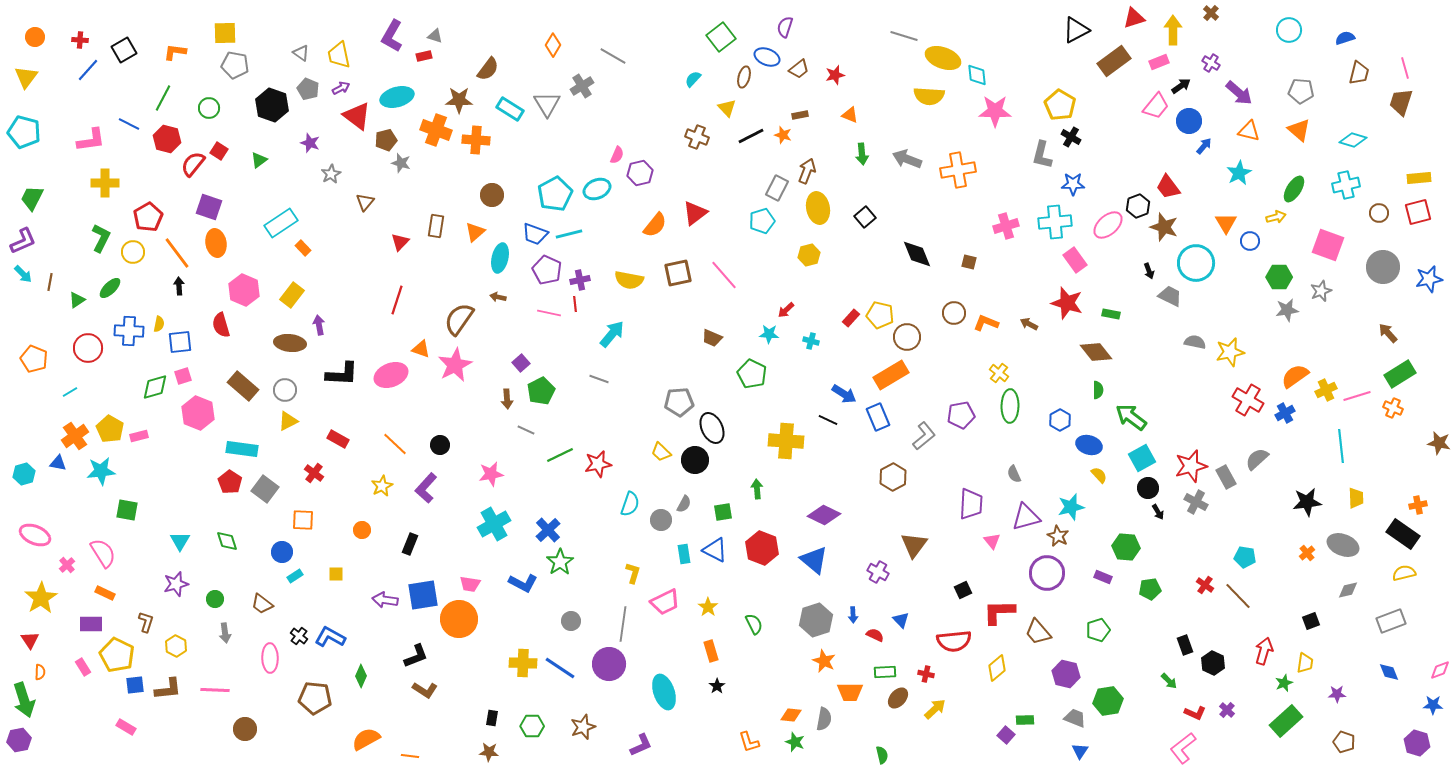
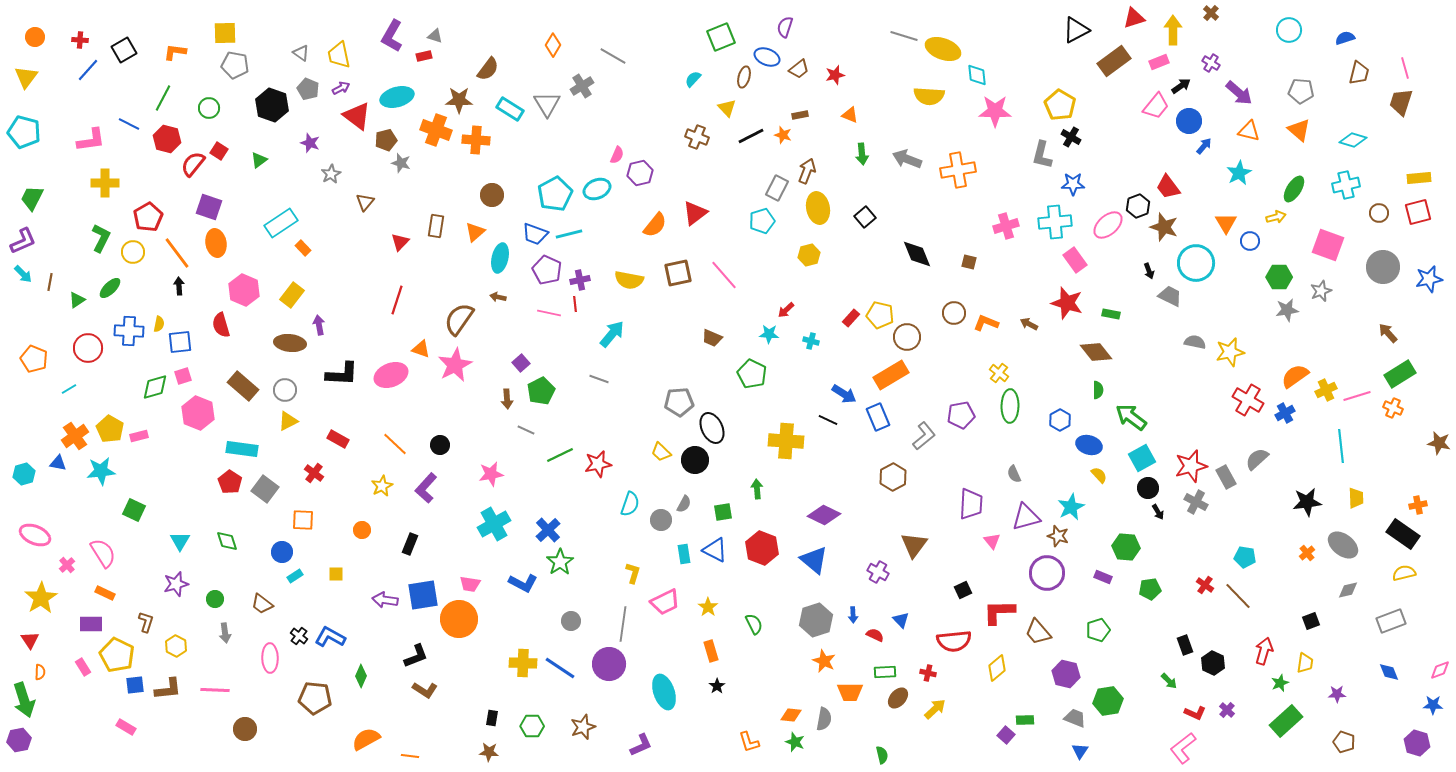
green square at (721, 37): rotated 16 degrees clockwise
yellow ellipse at (943, 58): moved 9 px up
cyan line at (70, 392): moved 1 px left, 3 px up
cyan star at (1071, 507): rotated 12 degrees counterclockwise
green square at (127, 510): moved 7 px right; rotated 15 degrees clockwise
brown star at (1058, 536): rotated 10 degrees counterclockwise
gray ellipse at (1343, 545): rotated 16 degrees clockwise
red cross at (926, 674): moved 2 px right, 1 px up
green star at (1284, 683): moved 4 px left
